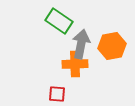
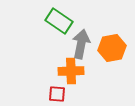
orange hexagon: moved 2 px down
orange cross: moved 4 px left, 7 px down
